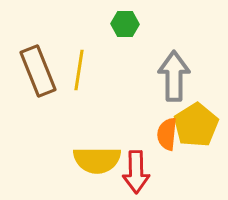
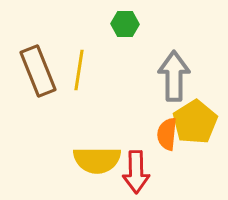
yellow pentagon: moved 1 px left, 3 px up
